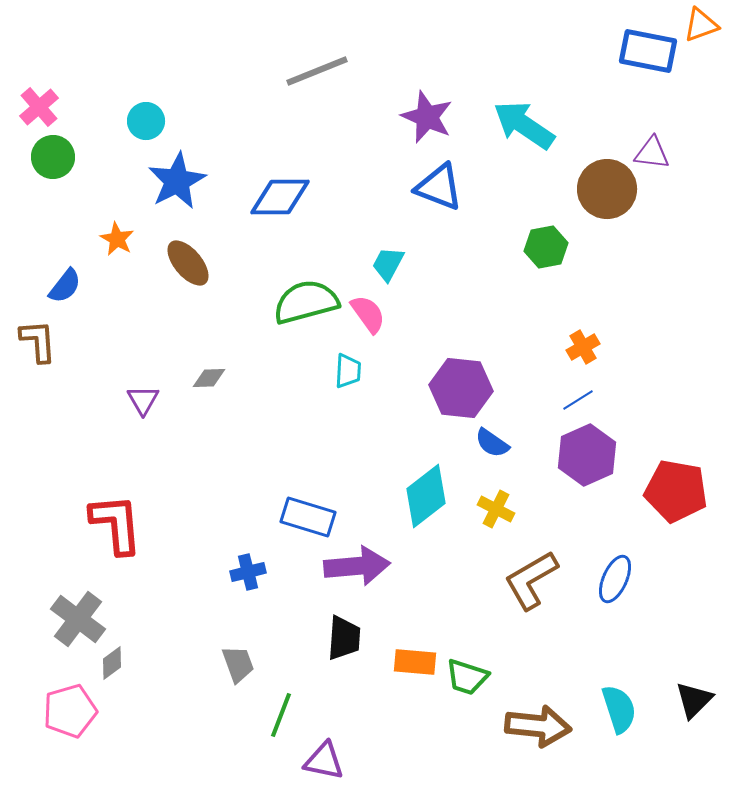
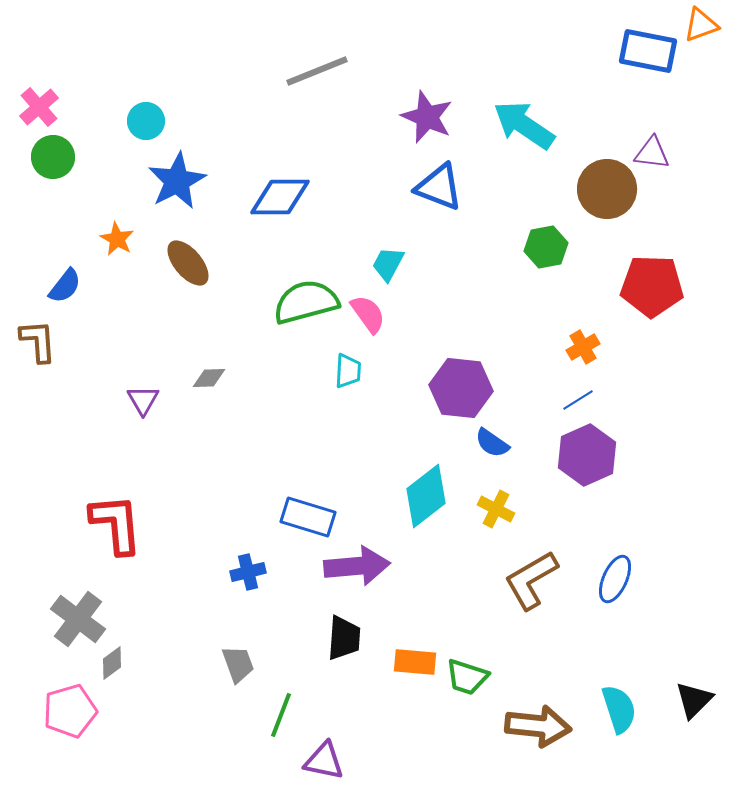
red pentagon at (676, 491): moved 24 px left, 205 px up; rotated 8 degrees counterclockwise
